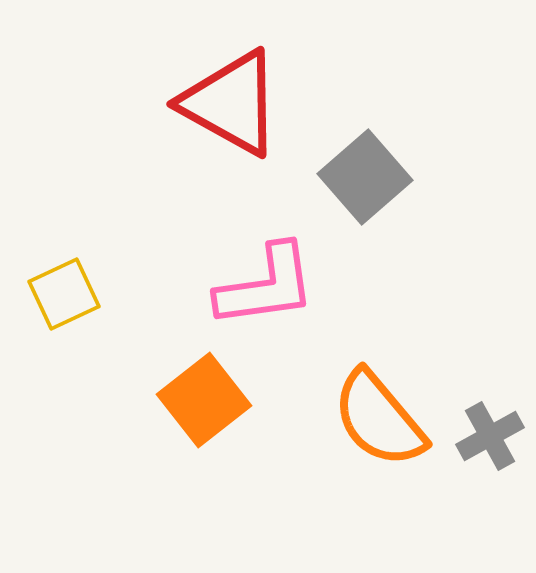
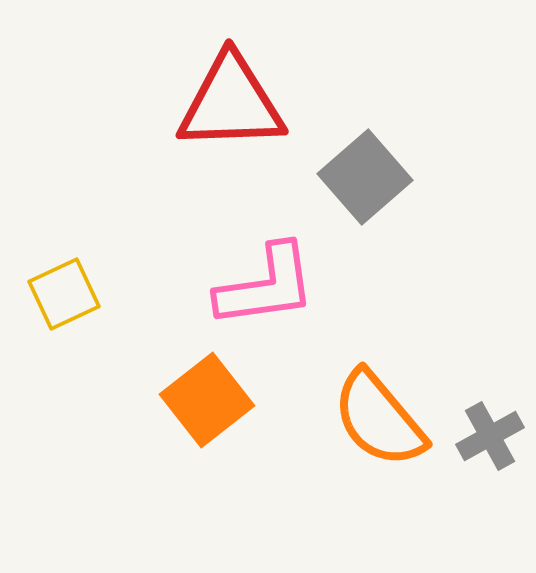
red triangle: rotated 31 degrees counterclockwise
orange square: moved 3 px right
